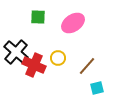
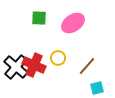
green square: moved 1 px right, 1 px down
black cross: moved 15 px down
